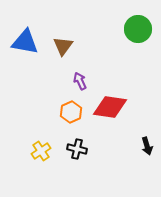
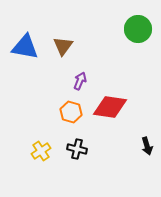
blue triangle: moved 5 px down
purple arrow: rotated 48 degrees clockwise
orange hexagon: rotated 20 degrees counterclockwise
